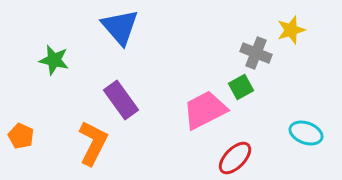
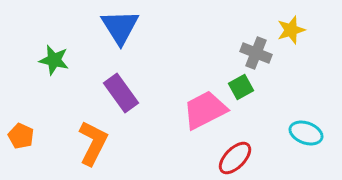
blue triangle: rotated 9 degrees clockwise
purple rectangle: moved 7 px up
